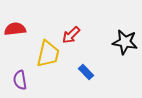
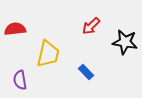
red arrow: moved 20 px right, 9 px up
